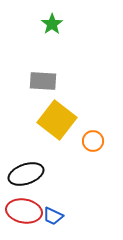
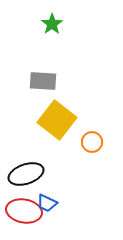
orange circle: moved 1 px left, 1 px down
blue trapezoid: moved 6 px left, 13 px up
